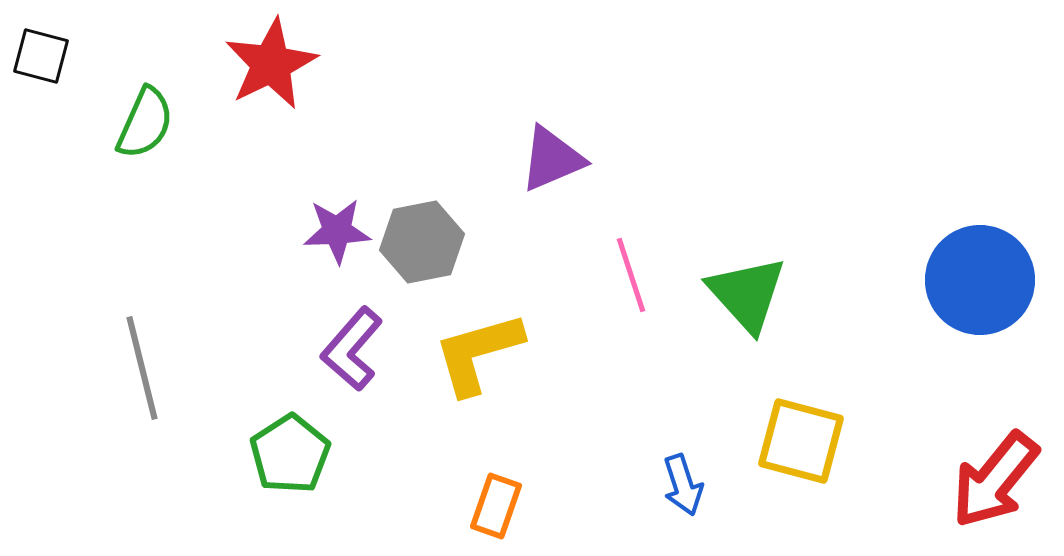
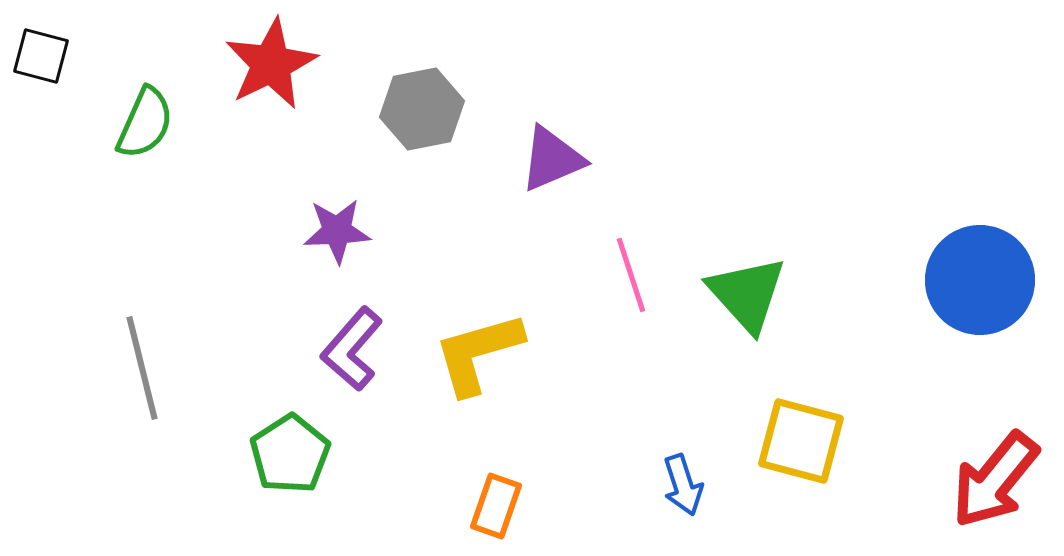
gray hexagon: moved 133 px up
